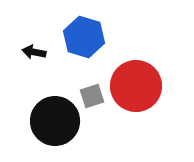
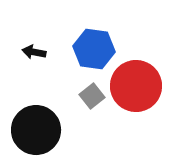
blue hexagon: moved 10 px right, 12 px down; rotated 9 degrees counterclockwise
gray square: rotated 20 degrees counterclockwise
black circle: moved 19 px left, 9 px down
